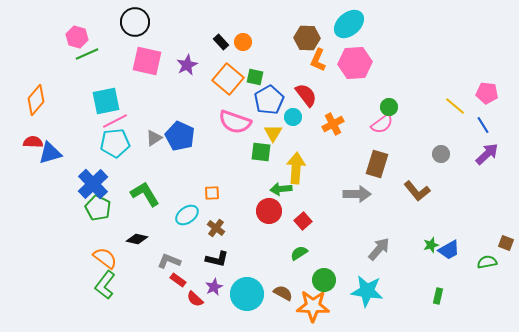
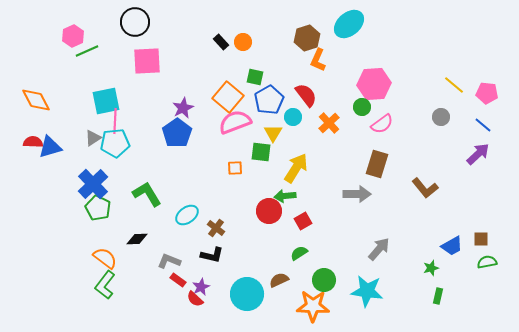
pink hexagon at (77, 37): moved 4 px left, 1 px up; rotated 20 degrees clockwise
brown hexagon at (307, 38): rotated 20 degrees counterclockwise
green line at (87, 54): moved 3 px up
pink square at (147, 61): rotated 16 degrees counterclockwise
pink hexagon at (355, 63): moved 19 px right, 21 px down
purple star at (187, 65): moved 4 px left, 43 px down
orange square at (228, 79): moved 18 px down
orange diamond at (36, 100): rotated 68 degrees counterclockwise
yellow line at (455, 106): moved 1 px left, 21 px up
green circle at (389, 107): moved 27 px left
pink line at (115, 121): rotated 60 degrees counterclockwise
pink semicircle at (235, 122): rotated 140 degrees clockwise
orange cross at (333, 124): moved 4 px left, 1 px up; rotated 15 degrees counterclockwise
blue line at (483, 125): rotated 18 degrees counterclockwise
blue pentagon at (180, 136): moved 3 px left, 3 px up; rotated 12 degrees clockwise
gray triangle at (154, 138): moved 61 px left
blue triangle at (50, 153): moved 6 px up
gray circle at (441, 154): moved 37 px up
purple arrow at (487, 154): moved 9 px left
yellow arrow at (296, 168): rotated 28 degrees clockwise
green arrow at (281, 189): moved 4 px right, 7 px down
brown L-shape at (417, 191): moved 8 px right, 3 px up
orange square at (212, 193): moved 23 px right, 25 px up
green L-shape at (145, 194): moved 2 px right
red square at (303, 221): rotated 12 degrees clockwise
black diamond at (137, 239): rotated 15 degrees counterclockwise
brown square at (506, 243): moved 25 px left, 4 px up; rotated 21 degrees counterclockwise
green star at (431, 245): moved 23 px down
blue trapezoid at (449, 250): moved 3 px right, 4 px up
black L-shape at (217, 259): moved 5 px left, 4 px up
purple star at (214, 287): moved 13 px left
brown semicircle at (283, 293): moved 4 px left, 13 px up; rotated 54 degrees counterclockwise
